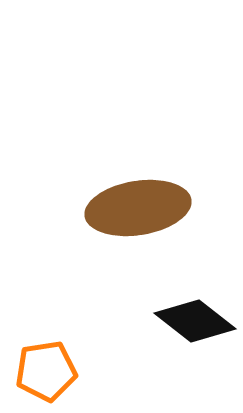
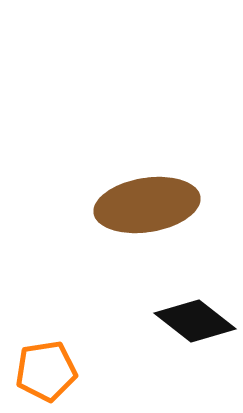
brown ellipse: moved 9 px right, 3 px up
